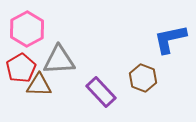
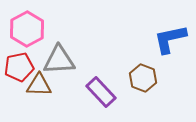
red pentagon: moved 2 px left, 1 px up; rotated 20 degrees clockwise
